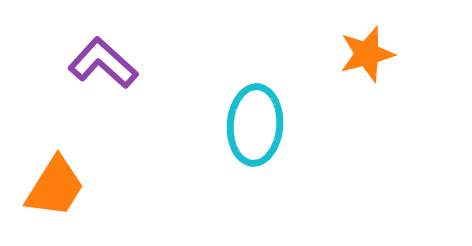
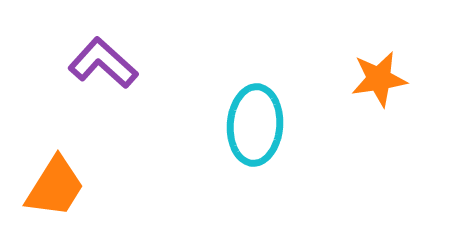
orange star: moved 12 px right, 25 px down; rotated 6 degrees clockwise
